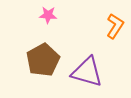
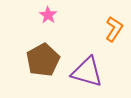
pink star: rotated 30 degrees clockwise
orange L-shape: moved 1 px left, 3 px down
